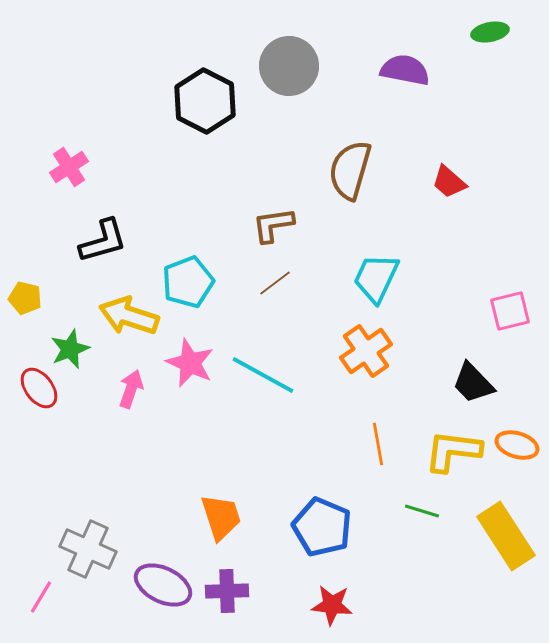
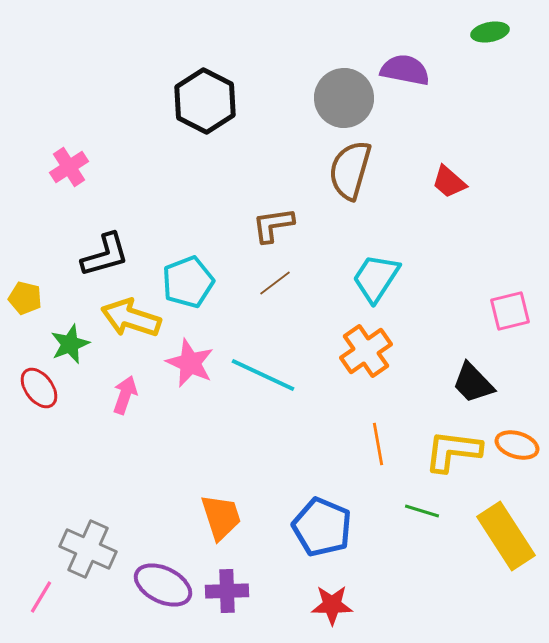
gray circle: moved 55 px right, 32 px down
black L-shape: moved 2 px right, 14 px down
cyan trapezoid: rotated 8 degrees clockwise
yellow arrow: moved 2 px right, 2 px down
green star: moved 5 px up
cyan line: rotated 4 degrees counterclockwise
pink arrow: moved 6 px left, 6 px down
red star: rotated 6 degrees counterclockwise
